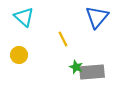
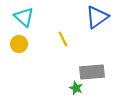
blue triangle: rotated 15 degrees clockwise
yellow circle: moved 11 px up
green star: moved 21 px down
